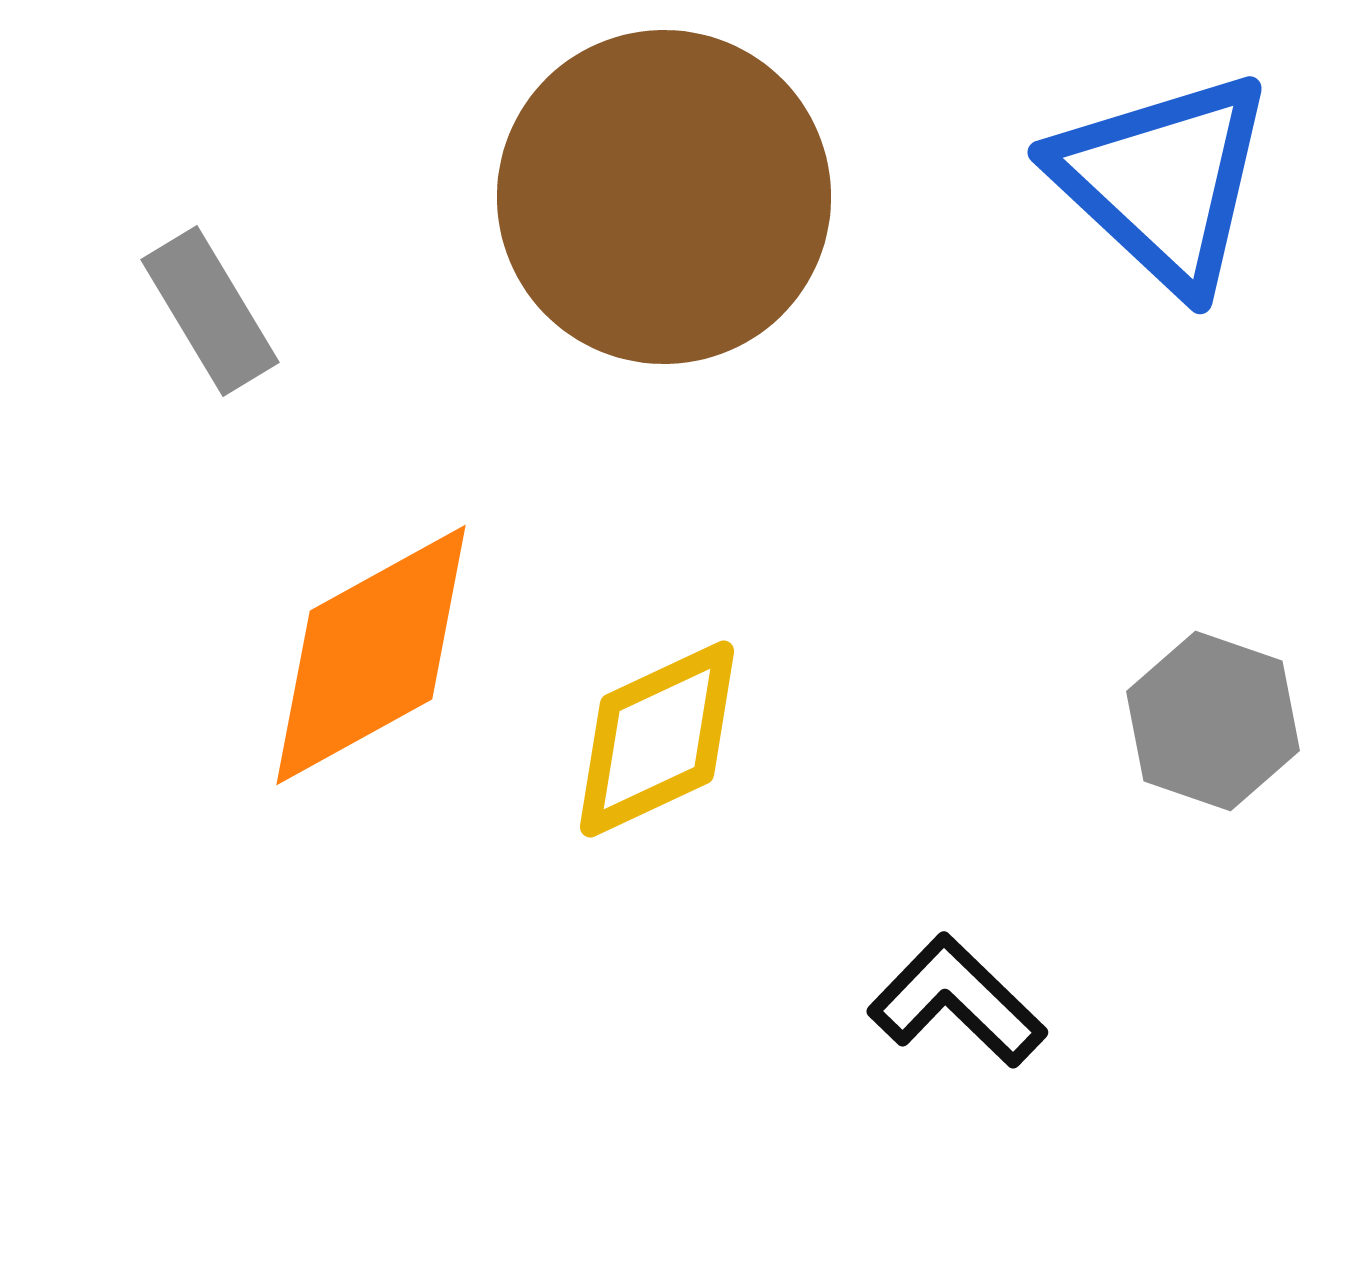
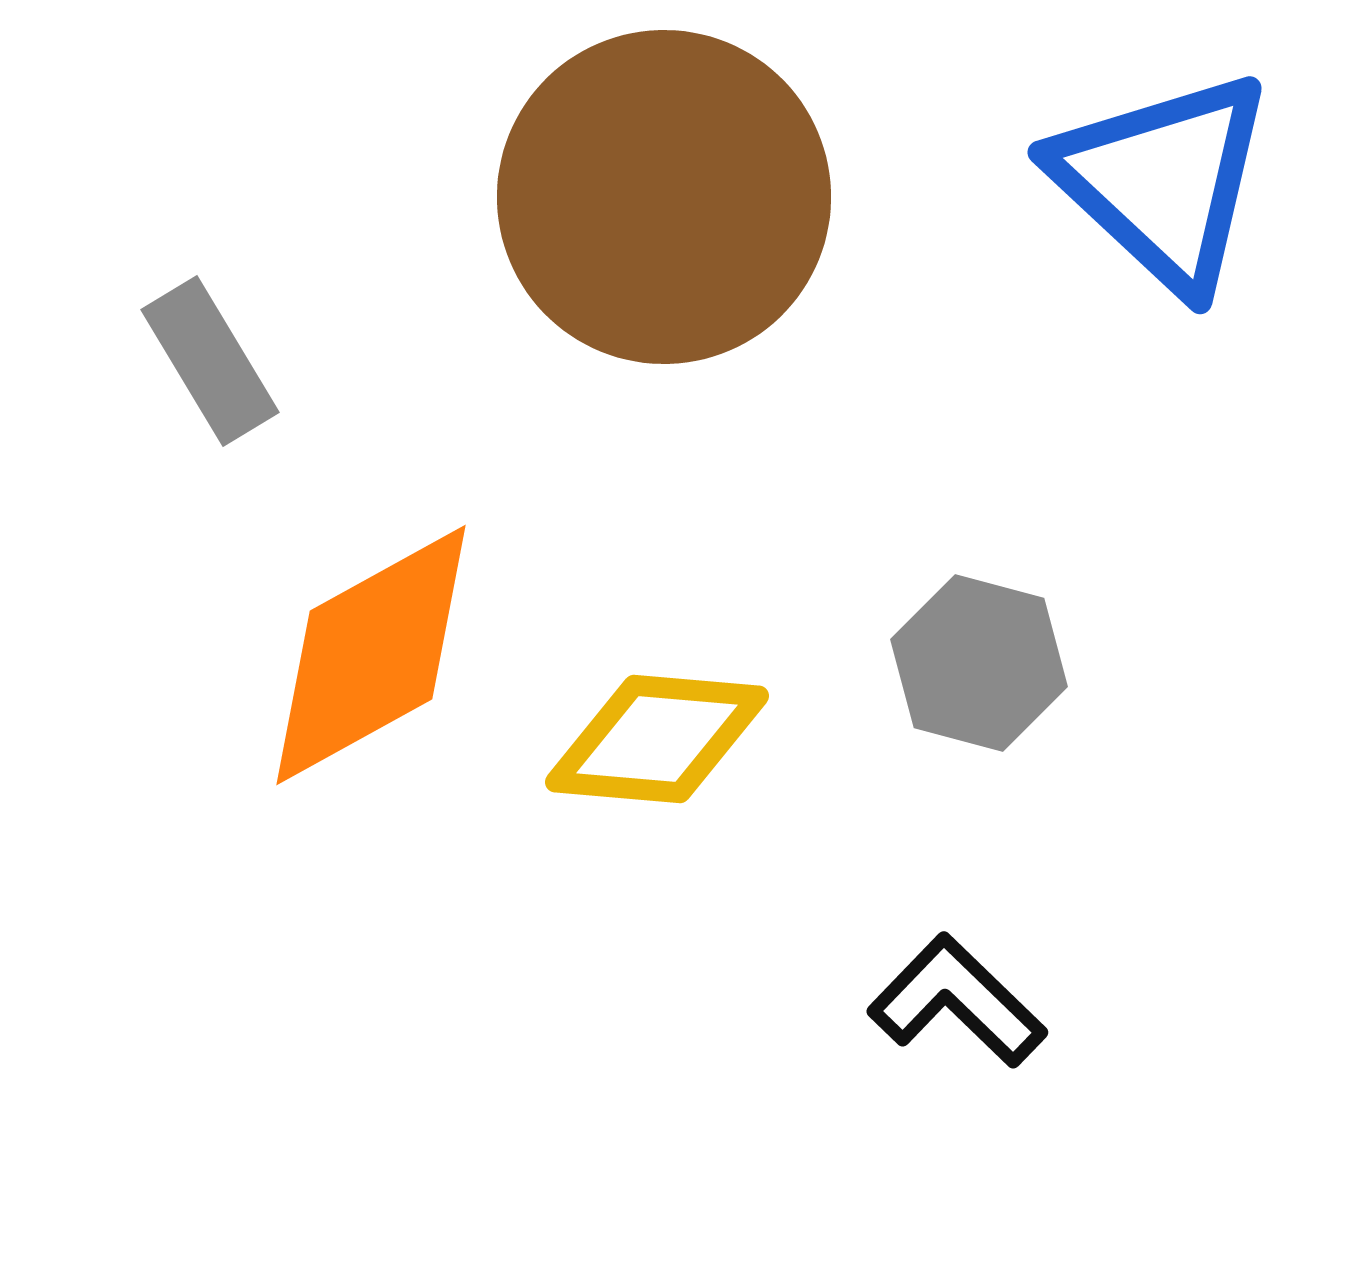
gray rectangle: moved 50 px down
gray hexagon: moved 234 px left, 58 px up; rotated 4 degrees counterclockwise
yellow diamond: rotated 30 degrees clockwise
